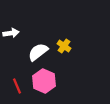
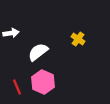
yellow cross: moved 14 px right, 7 px up
pink hexagon: moved 1 px left, 1 px down
red line: moved 1 px down
